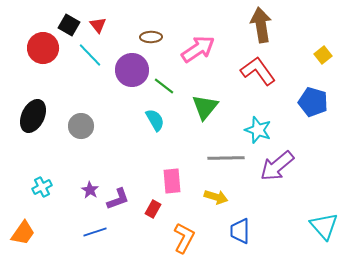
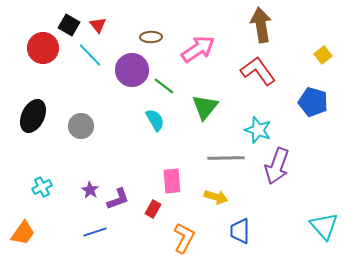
purple arrow: rotated 30 degrees counterclockwise
